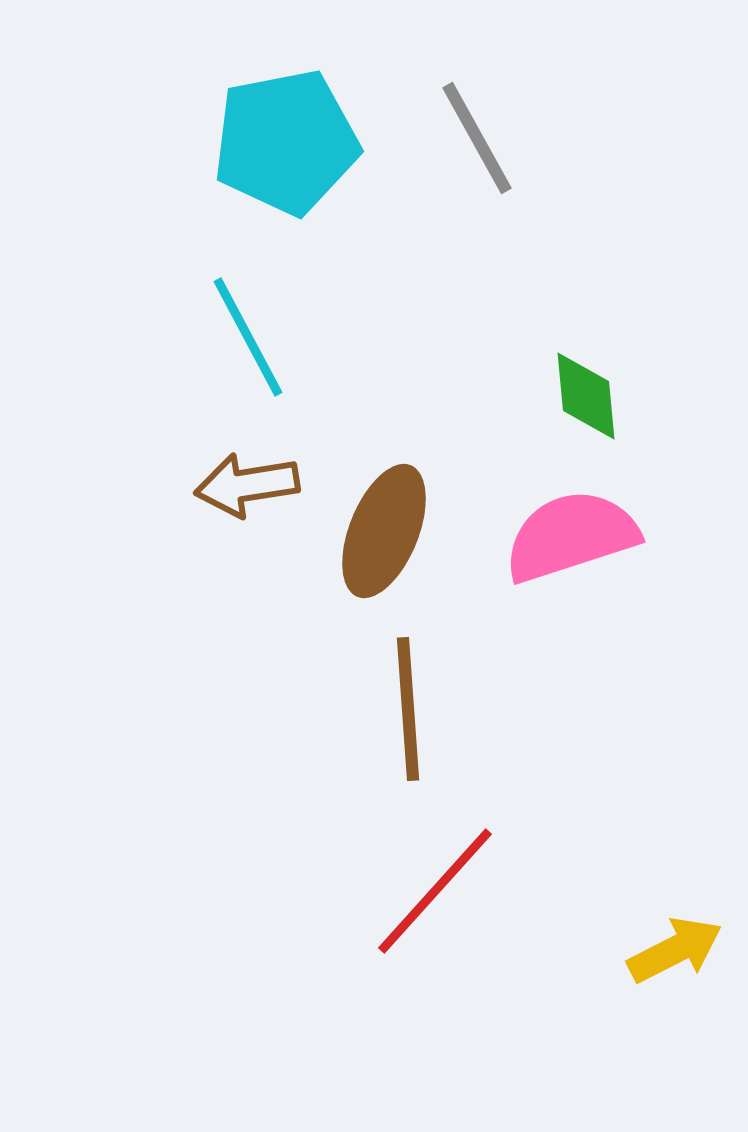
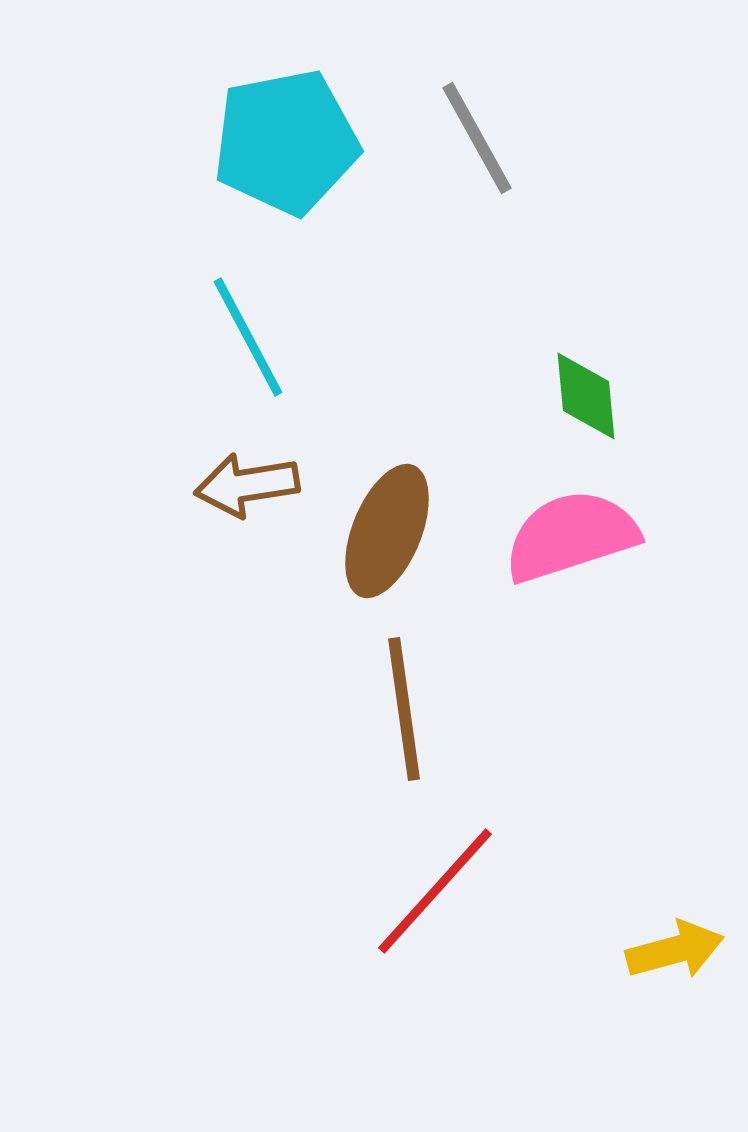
brown ellipse: moved 3 px right
brown line: moved 4 px left; rotated 4 degrees counterclockwise
yellow arrow: rotated 12 degrees clockwise
